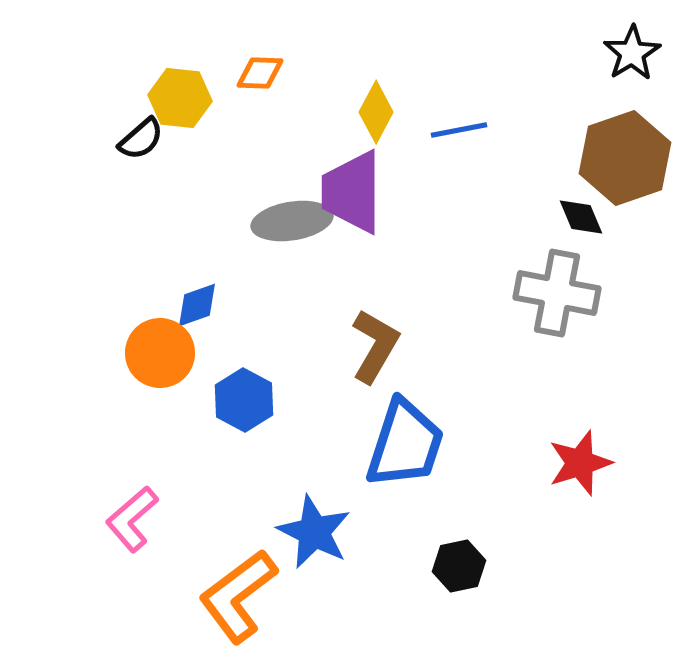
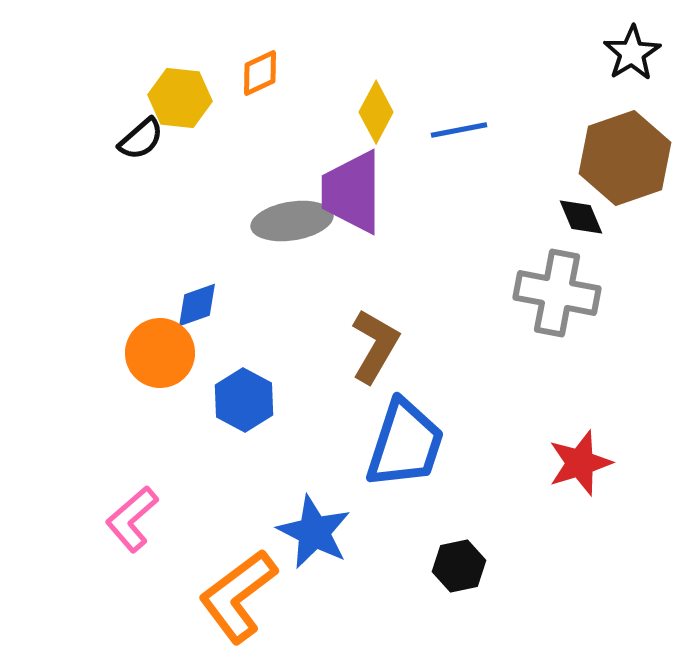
orange diamond: rotated 27 degrees counterclockwise
